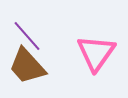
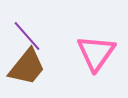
brown trapezoid: moved 1 px down; rotated 99 degrees counterclockwise
